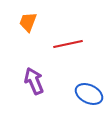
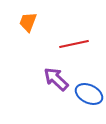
red line: moved 6 px right
purple arrow: moved 22 px right, 2 px up; rotated 24 degrees counterclockwise
